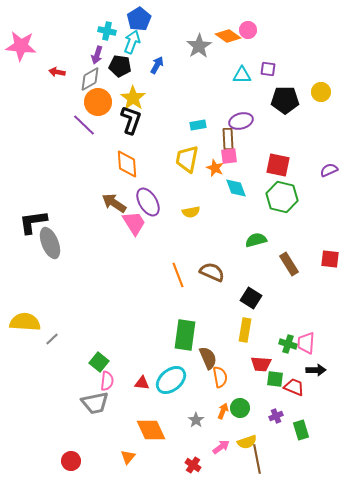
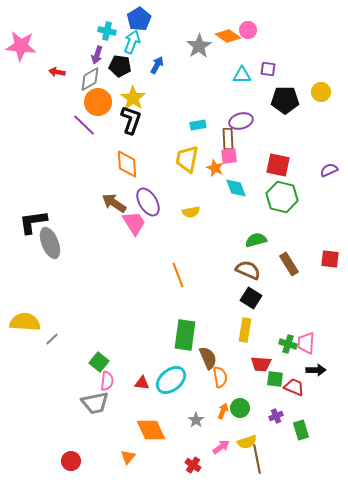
brown semicircle at (212, 272): moved 36 px right, 2 px up
